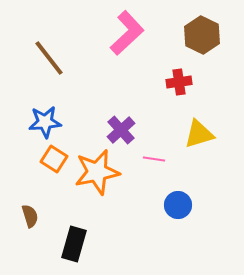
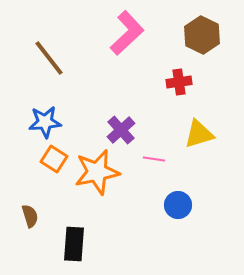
black rectangle: rotated 12 degrees counterclockwise
